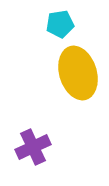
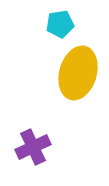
yellow ellipse: rotated 33 degrees clockwise
